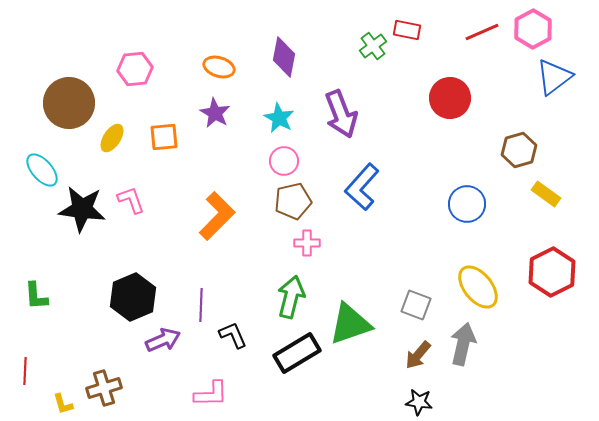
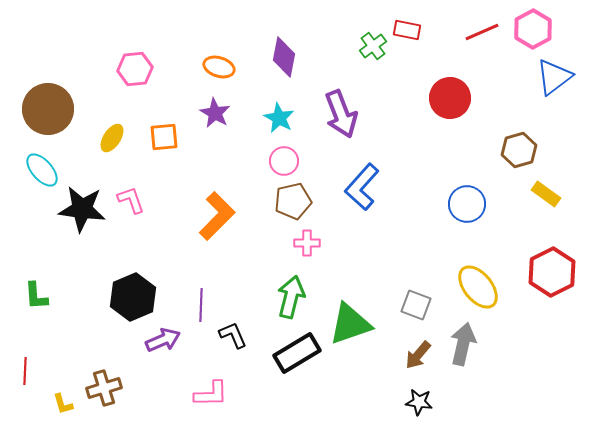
brown circle at (69, 103): moved 21 px left, 6 px down
